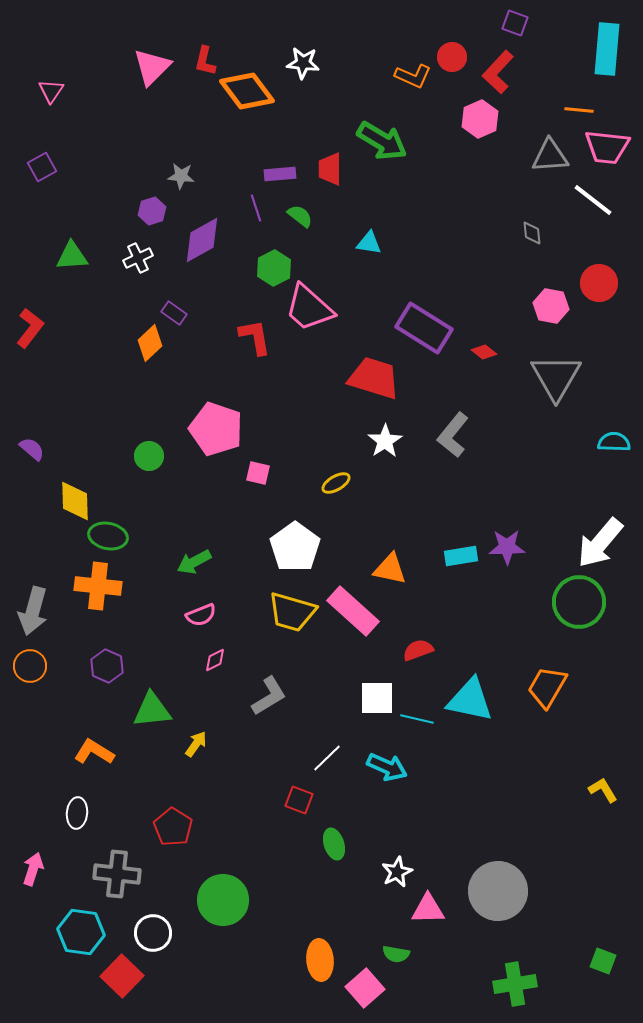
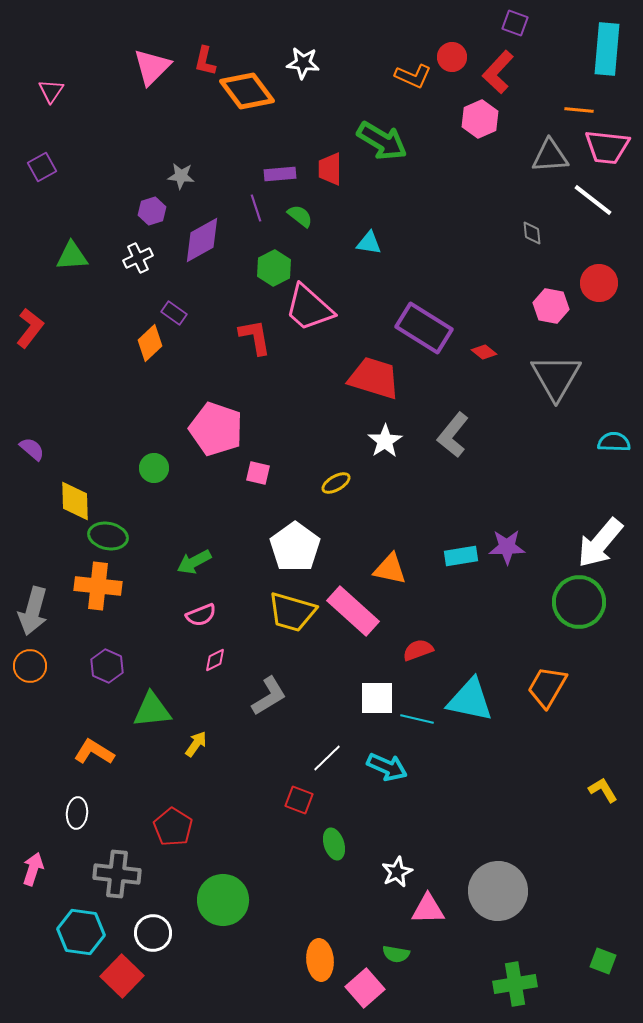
green circle at (149, 456): moved 5 px right, 12 px down
